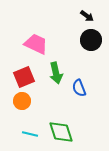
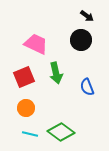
black circle: moved 10 px left
blue semicircle: moved 8 px right, 1 px up
orange circle: moved 4 px right, 7 px down
green diamond: rotated 36 degrees counterclockwise
